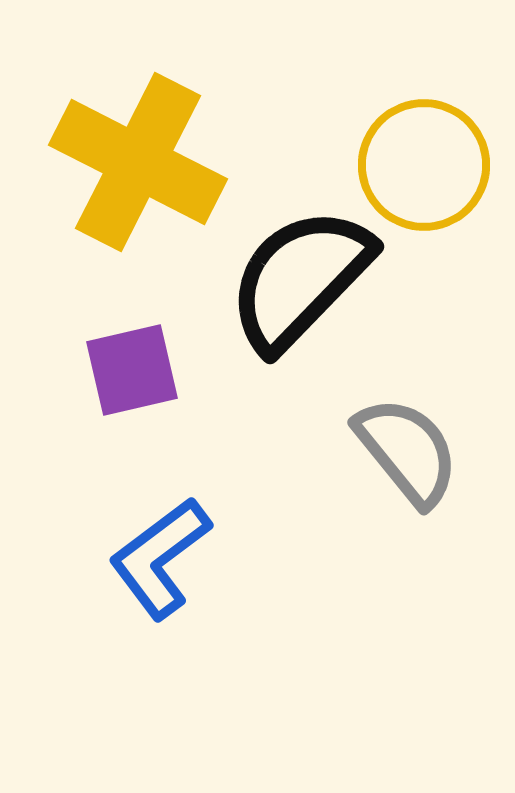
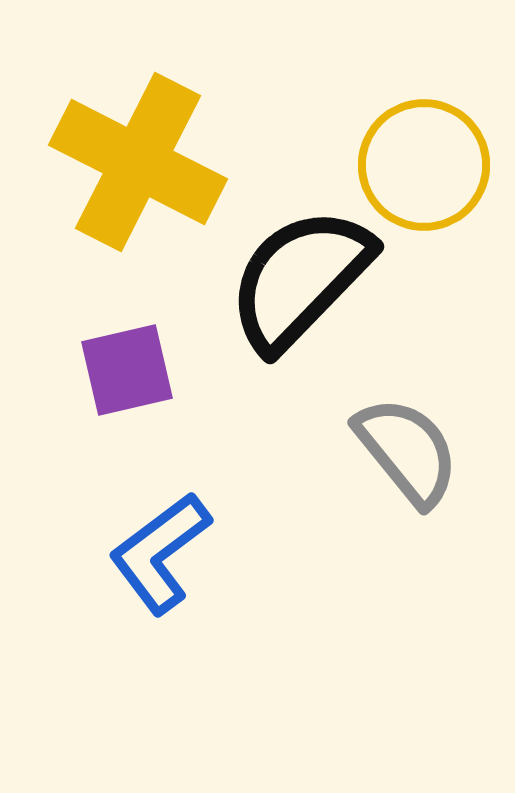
purple square: moved 5 px left
blue L-shape: moved 5 px up
